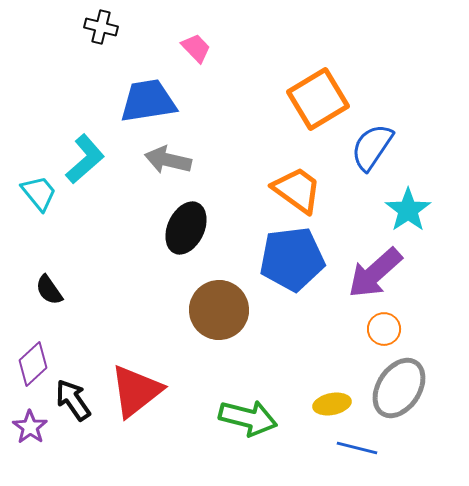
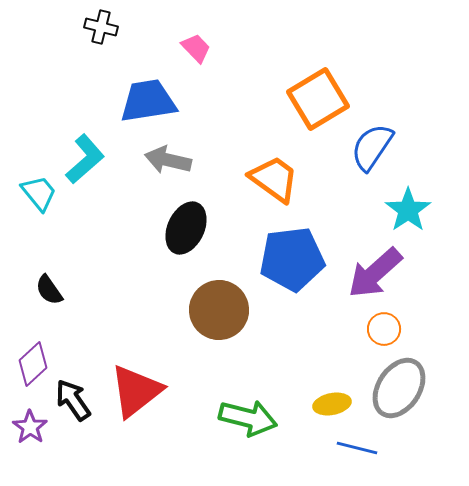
orange trapezoid: moved 23 px left, 11 px up
